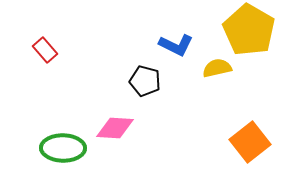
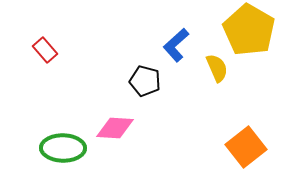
blue L-shape: rotated 112 degrees clockwise
yellow semicircle: rotated 80 degrees clockwise
orange square: moved 4 px left, 5 px down
